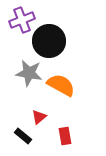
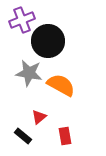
black circle: moved 1 px left
